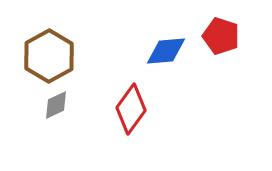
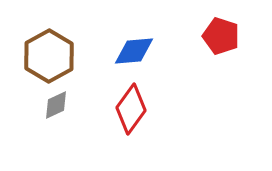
blue diamond: moved 32 px left
